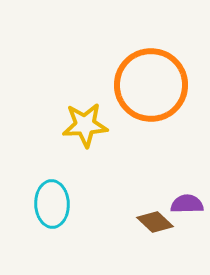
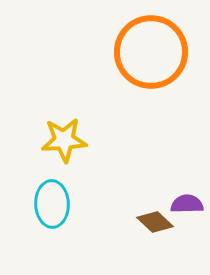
orange circle: moved 33 px up
yellow star: moved 21 px left, 15 px down
